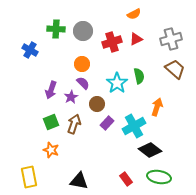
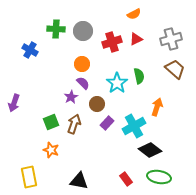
purple arrow: moved 37 px left, 13 px down
